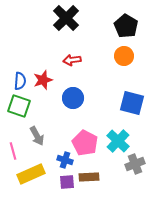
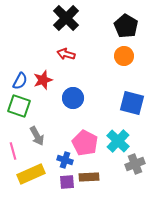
red arrow: moved 6 px left, 6 px up; rotated 24 degrees clockwise
blue semicircle: rotated 24 degrees clockwise
